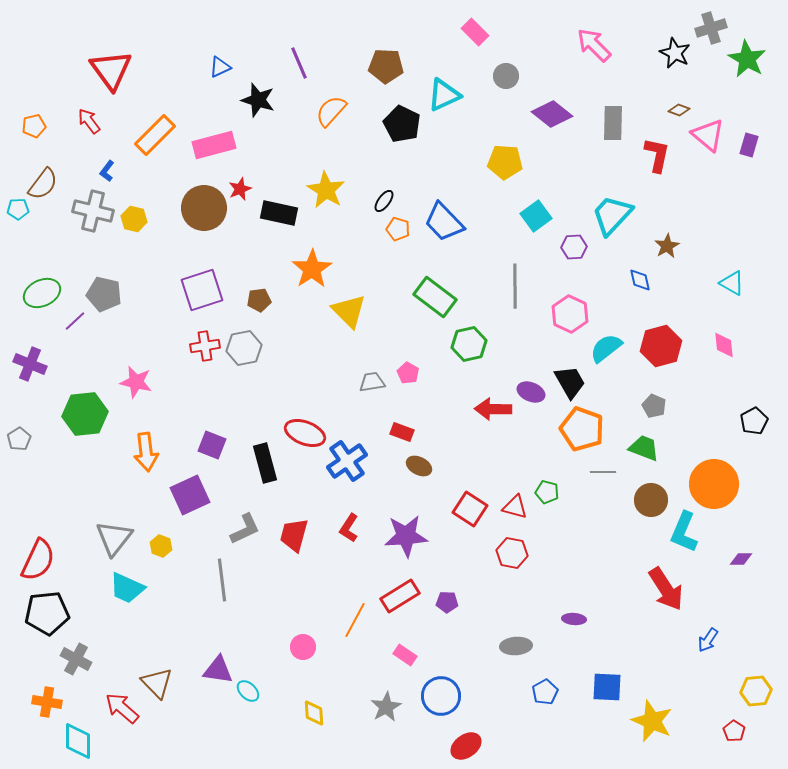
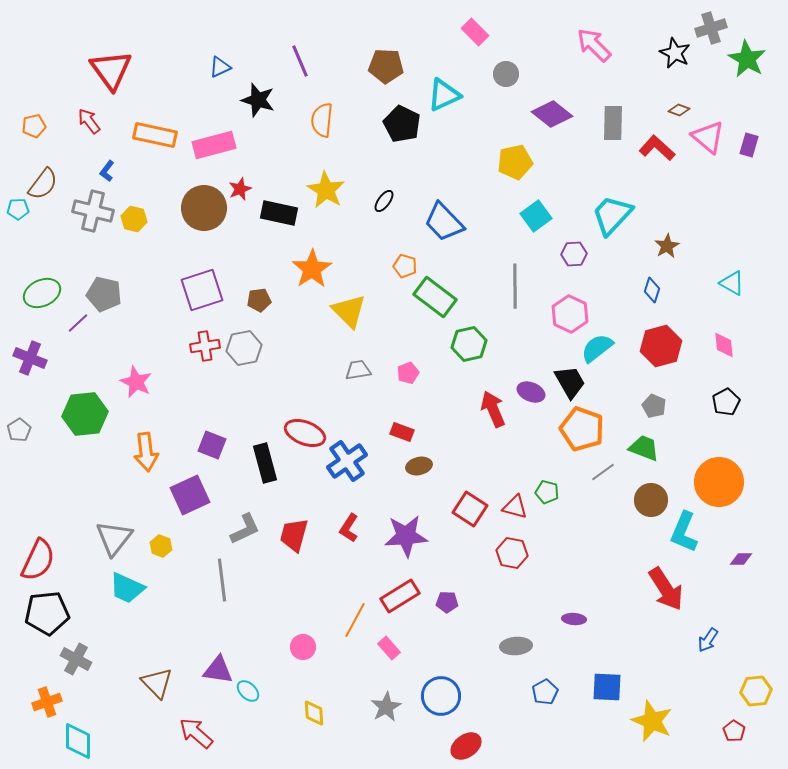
purple line at (299, 63): moved 1 px right, 2 px up
gray circle at (506, 76): moved 2 px up
orange semicircle at (331, 111): moved 9 px left, 9 px down; rotated 36 degrees counterclockwise
orange rectangle at (155, 135): rotated 57 degrees clockwise
pink triangle at (708, 135): moved 2 px down
red L-shape at (657, 155): moved 7 px up; rotated 60 degrees counterclockwise
yellow pentagon at (505, 162): moved 10 px right; rotated 16 degrees counterclockwise
orange pentagon at (398, 229): moved 7 px right, 37 px down
purple hexagon at (574, 247): moved 7 px down
blue diamond at (640, 280): moved 12 px right, 10 px down; rotated 30 degrees clockwise
purple line at (75, 321): moved 3 px right, 2 px down
cyan semicircle at (606, 348): moved 9 px left
purple cross at (30, 364): moved 6 px up
pink pentagon at (408, 373): rotated 20 degrees clockwise
pink star at (136, 382): rotated 12 degrees clockwise
gray trapezoid at (372, 382): moved 14 px left, 12 px up
red arrow at (493, 409): rotated 66 degrees clockwise
black pentagon at (754, 421): moved 28 px left, 19 px up
gray pentagon at (19, 439): moved 9 px up
brown ellipse at (419, 466): rotated 40 degrees counterclockwise
gray line at (603, 472): rotated 35 degrees counterclockwise
orange circle at (714, 484): moved 5 px right, 2 px up
pink rectangle at (405, 655): moved 16 px left, 7 px up; rotated 15 degrees clockwise
orange cross at (47, 702): rotated 28 degrees counterclockwise
red arrow at (122, 708): moved 74 px right, 25 px down
